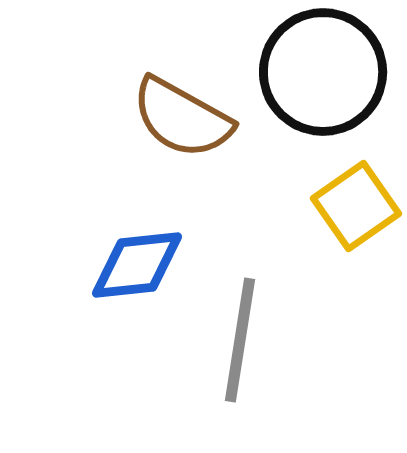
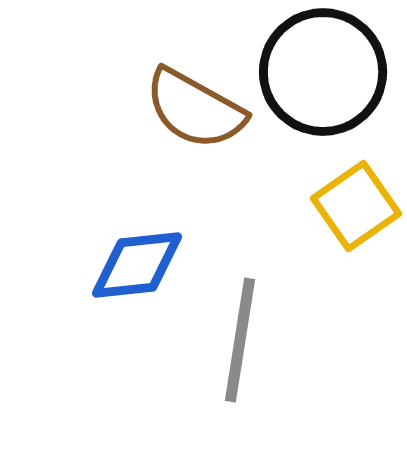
brown semicircle: moved 13 px right, 9 px up
